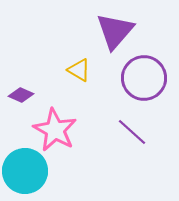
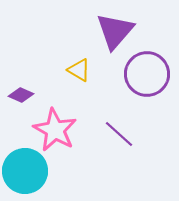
purple circle: moved 3 px right, 4 px up
purple line: moved 13 px left, 2 px down
